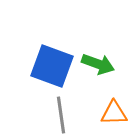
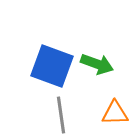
green arrow: moved 1 px left
orange triangle: moved 1 px right
